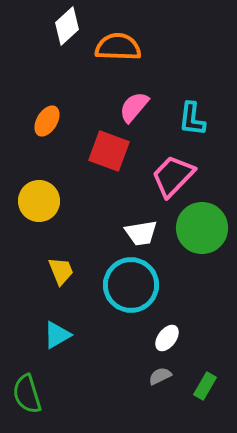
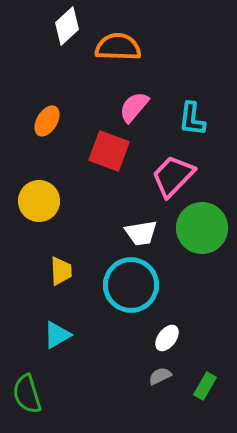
yellow trapezoid: rotated 20 degrees clockwise
